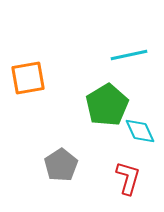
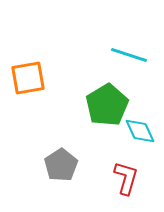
cyan line: rotated 30 degrees clockwise
red L-shape: moved 2 px left
